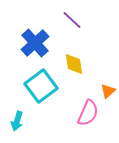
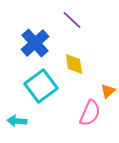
pink semicircle: moved 2 px right
cyan arrow: rotated 78 degrees clockwise
